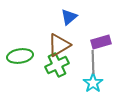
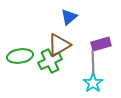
purple rectangle: moved 2 px down
green cross: moved 7 px left, 4 px up
